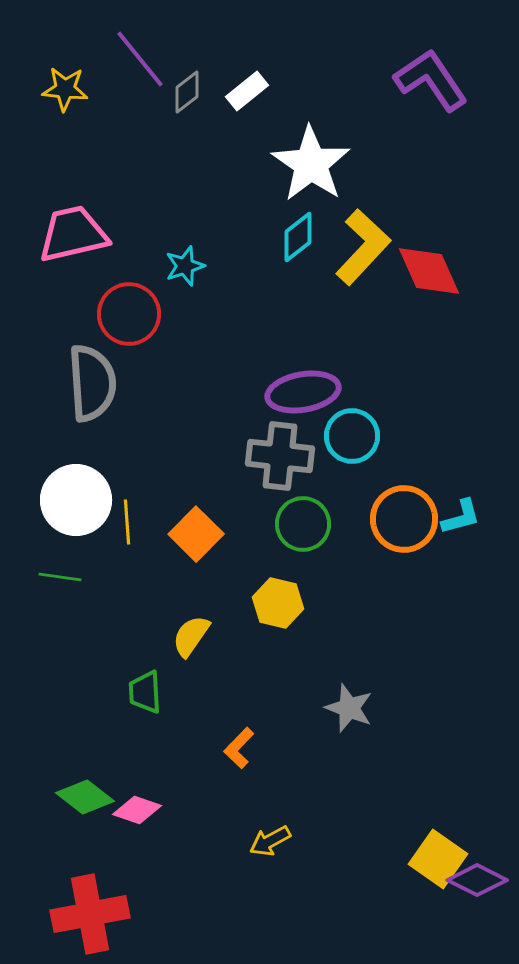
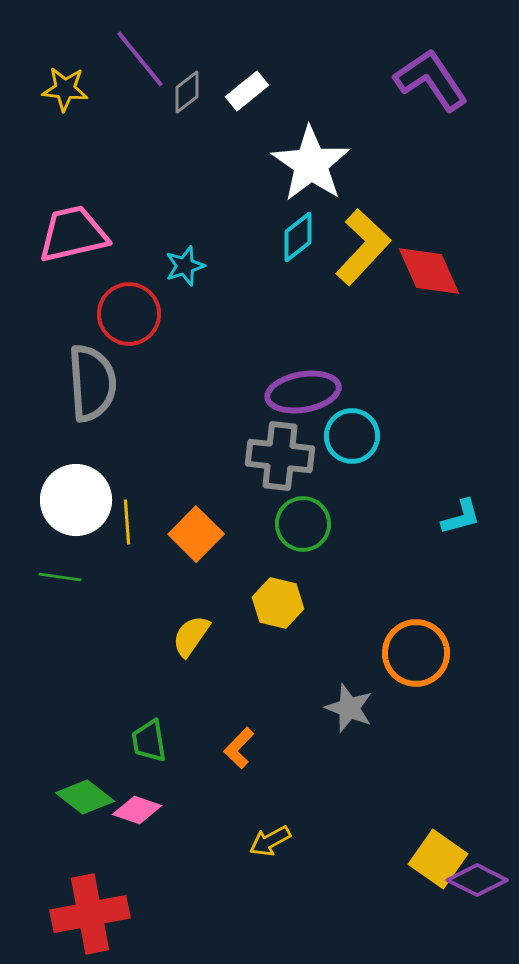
orange circle: moved 12 px right, 134 px down
green trapezoid: moved 4 px right, 49 px down; rotated 6 degrees counterclockwise
